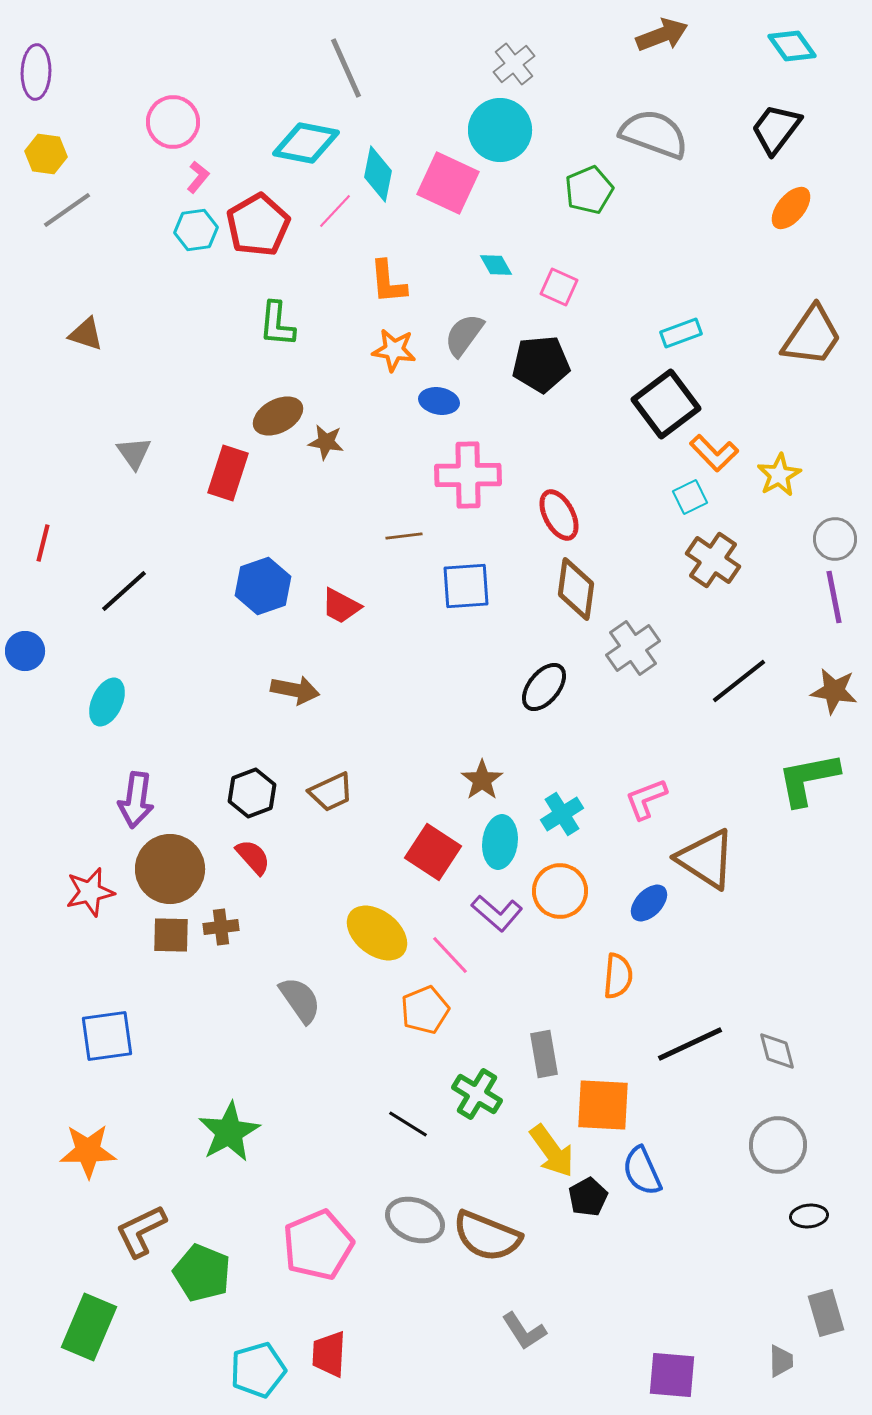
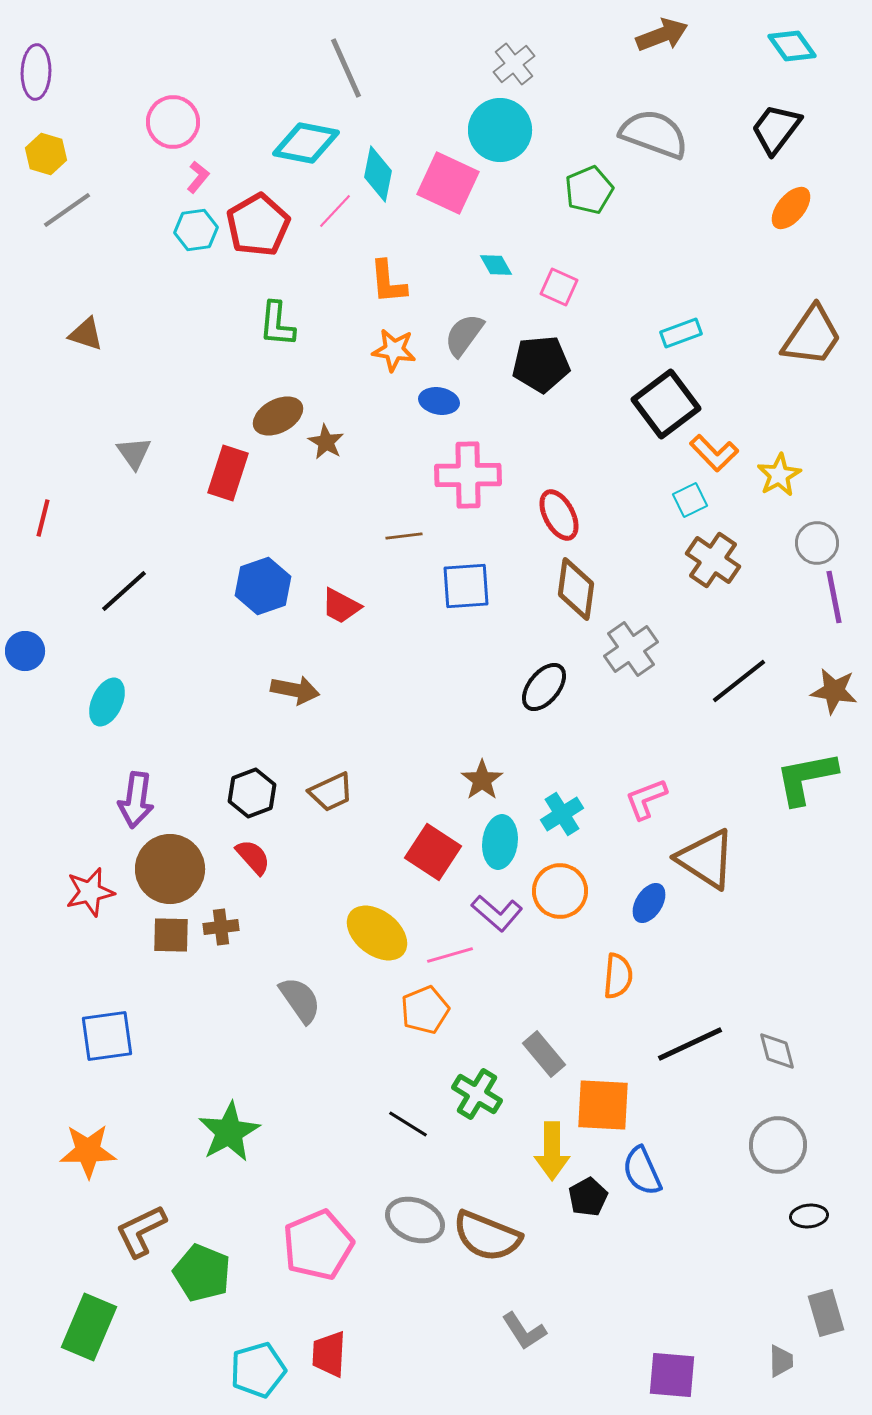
yellow hexagon at (46, 154): rotated 9 degrees clockwise
brown star at (326, 442): rotated 21 degrees clockwise
cyan square at (690, 497): moved 3 px down
gray circle at (835, 539): moved 18 px left, 4 px down
red line at (43, 543): moved 25 px up
gray cross at (633, 648): moved 2 px left, 1 px down
green L-shape at (808, 779): moved 2 px left, 1 px up
blue ellipse at (649, 903): rotated 12 degrees counterclockwise
pink line at (450, 955): rotated 63 degrees counterclockwise
gray rectangle at (544, 1054): rotated 30 degrees counterclockwise
yellow arrow at (552, 1151): rotated 36 degrees clockwise
